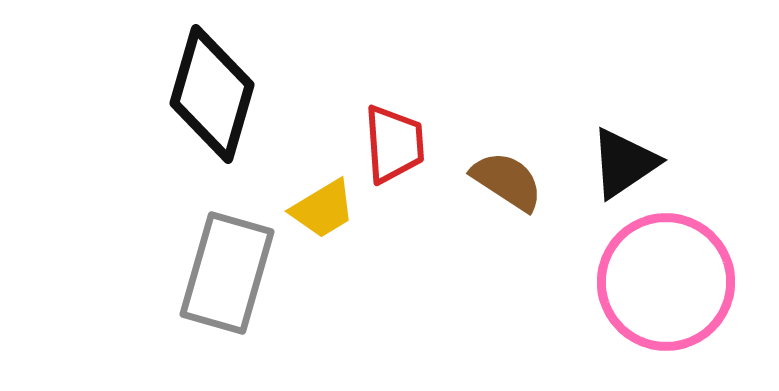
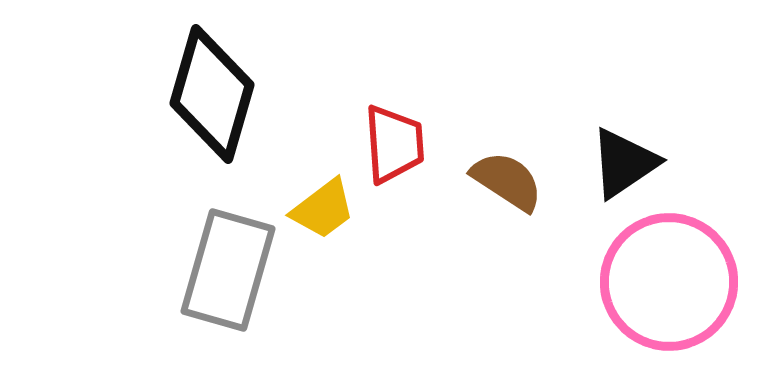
yellow trapezoid: rotated 6 degrees counterclockwise
gray rectangle: moved 1 px right, 3 px up
pink circle: moved 3 px right
